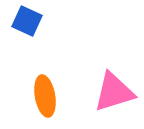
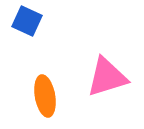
pink triangle: moved 7 px left, 15 px up
